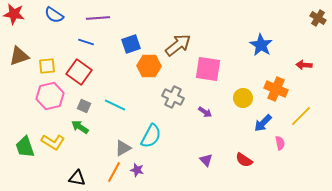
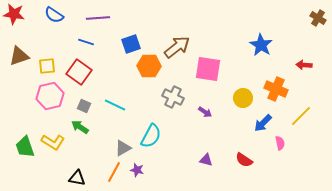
brown arrow: moved 1 px left, 2 px down
purple triangle: rotated 32 degrees counterclockwise
